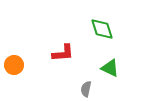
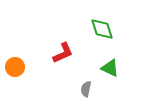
red L-shape: rotated 20 degrees counterclockwise
orange circle: moved 1 px right, 2 px down
